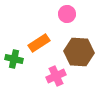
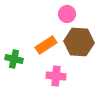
orange rectangle: moved 7 px right, 2 px down
brown hexagon: moved 10 px up
pink cross: rotated 30 degrees clockwise
